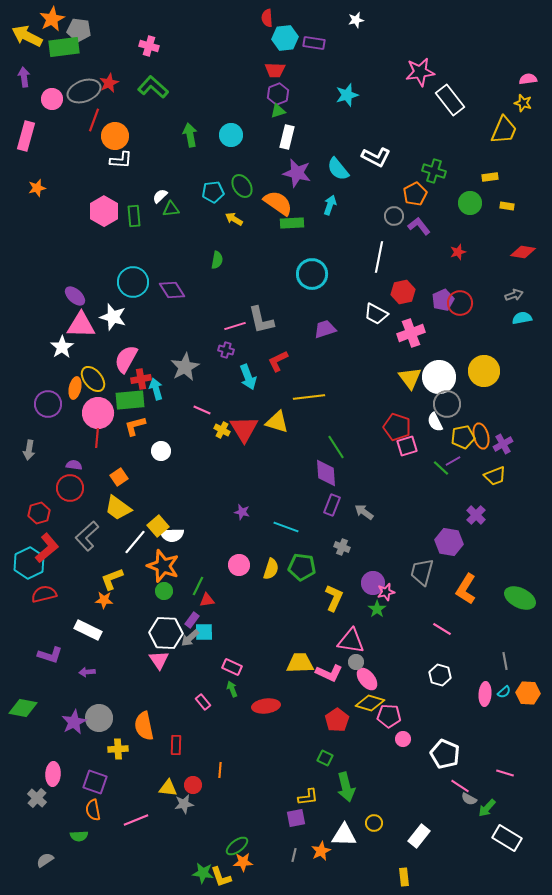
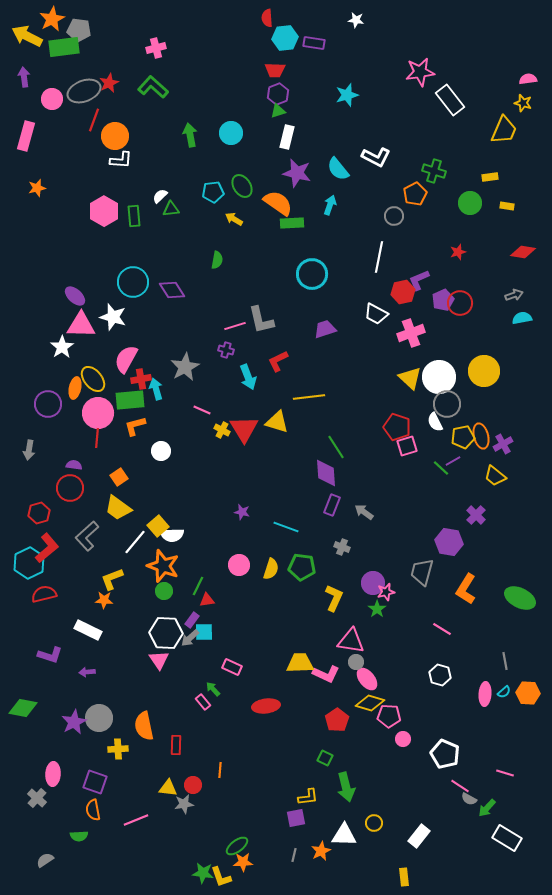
white star at (356, 20): rotated 21 degrees clockwise
pink cross at (149, 46): moved 7 px right, 2 px down; rotated 30 degrees counterclockwise
cyan circle at (231, 135): moved 2 px up
purple L-shape at (419, 226): moved 54 px down; rotated 75 degrees counterclockwise
yellow triangle at (410, 378): rotated 10 degrees counterclockwise
yellow trapezoid at (495, 476): rotated 60 degrees clockwise
pink L-shape at (329, 673): moved 3 px left, 1 px down
green arrow at (232, 689): moved 19 px left; rotated 21 degrees counterclockwise
